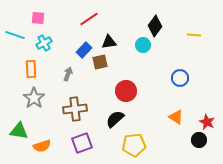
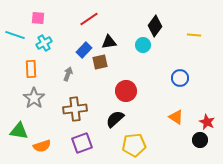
black circle: moved 1 px right
